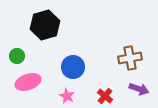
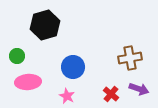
pink ellipse: rotated 15 degrees clockwise
red cross: moved 6 px right, 2 px up
